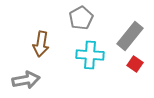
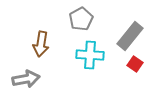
gray pentagon: moved 1 px down
gray arrow: moved 1 px up
